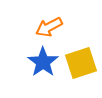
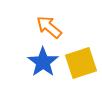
orange arrow: rotated 68 degrees clockwise
